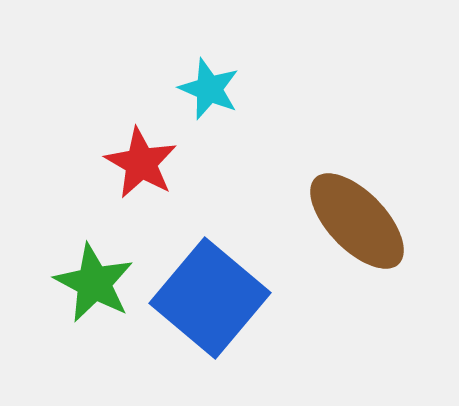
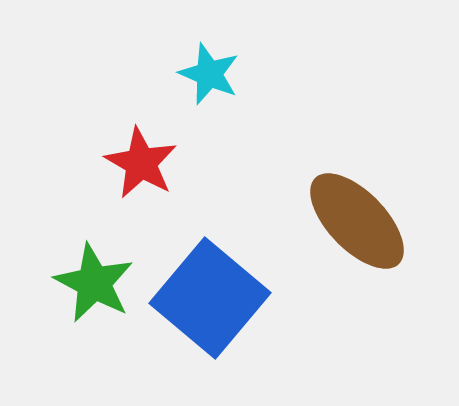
cyan star: moved 15 px up
